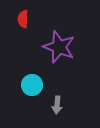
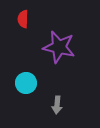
purple star: rotated 8 degrees counterclockwise
cyan circle: moved 6 px left, 2 px up
